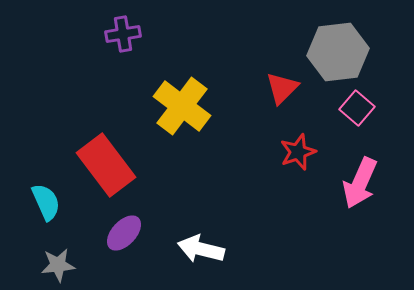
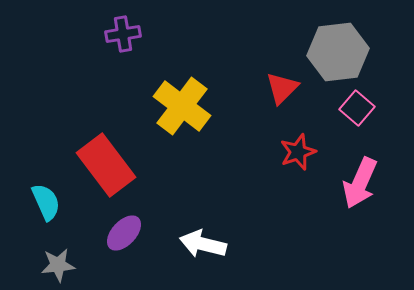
white arrow: moved 2 px right, 5 px up
